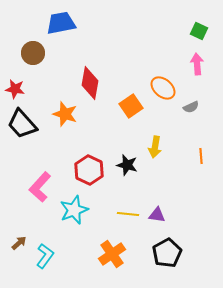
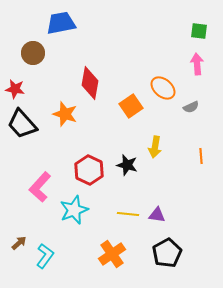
green square: rotated 18 degrees counterclockwise
